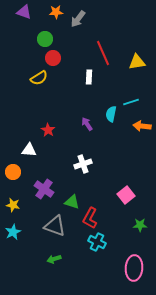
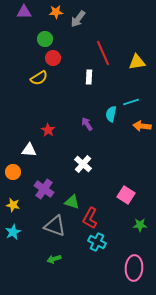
purple triangle: rotated 21 degrees counterclockwise
white cross: rotated 30 degrees counterclockwise
pink square: rotated 18 degrees counterclockwise
